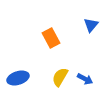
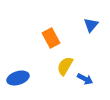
yellow semicircle: moved 5 px right, 11 px up
